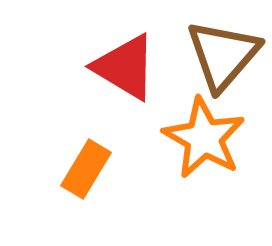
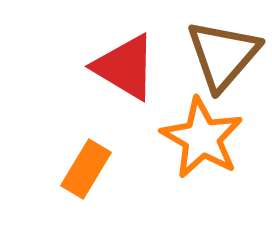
orange star: moved 2 px left
